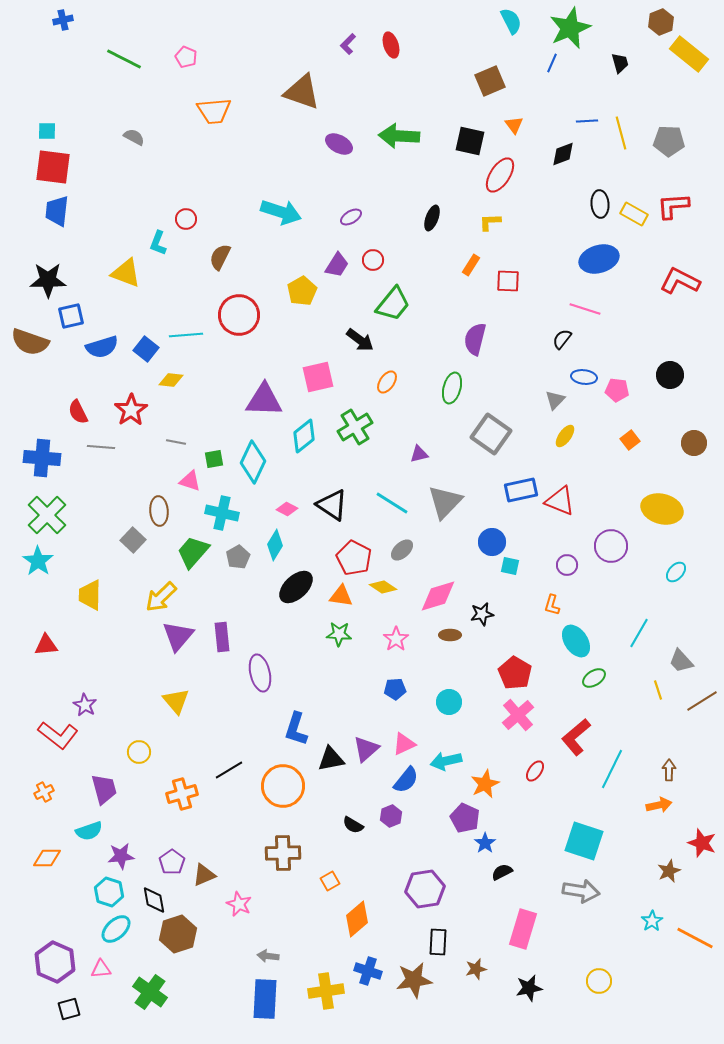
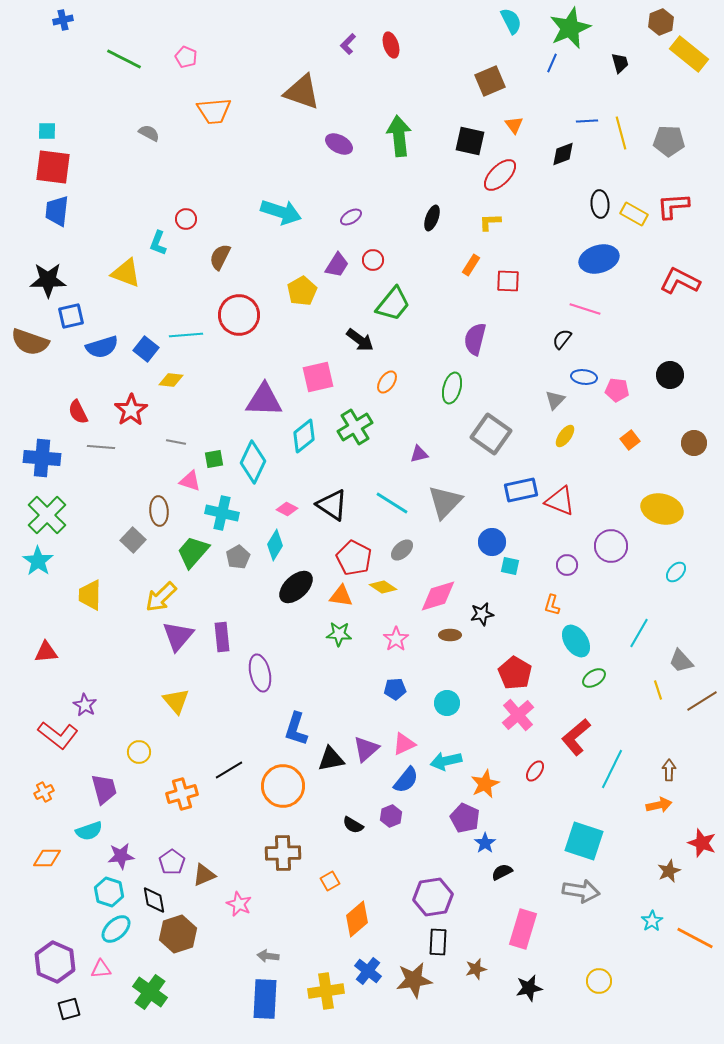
green arrow at (399, 136): rotated 81 degrees clockwise
gray semicircle at (134, 137): moved 15 px right, 4 px up
red ellipse at (500, 175): rotated 12 degrees clockwise
red triangle at (46, 645): moved 7 px down
cyan circle at (449, 702): moved 2 px left, 1 px down
purple hexagon at (425, 889): moved 8 px right, 8 px down
blue cross at (368, 971): rotated 20 degrees clockwise
